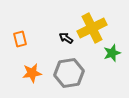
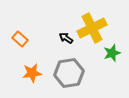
orange rectangle: rotated 35 degrees counterclockwise
